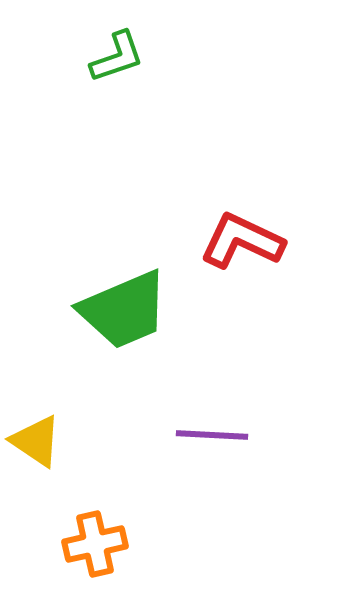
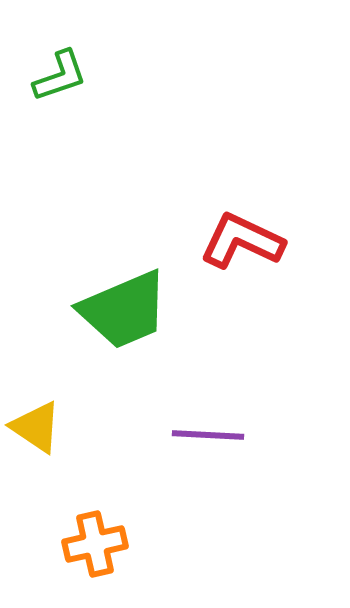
green L-shape: moved 57 px left, 19 px down
purple line: moved 4 px left
yellow triangle: moved 14 px up
